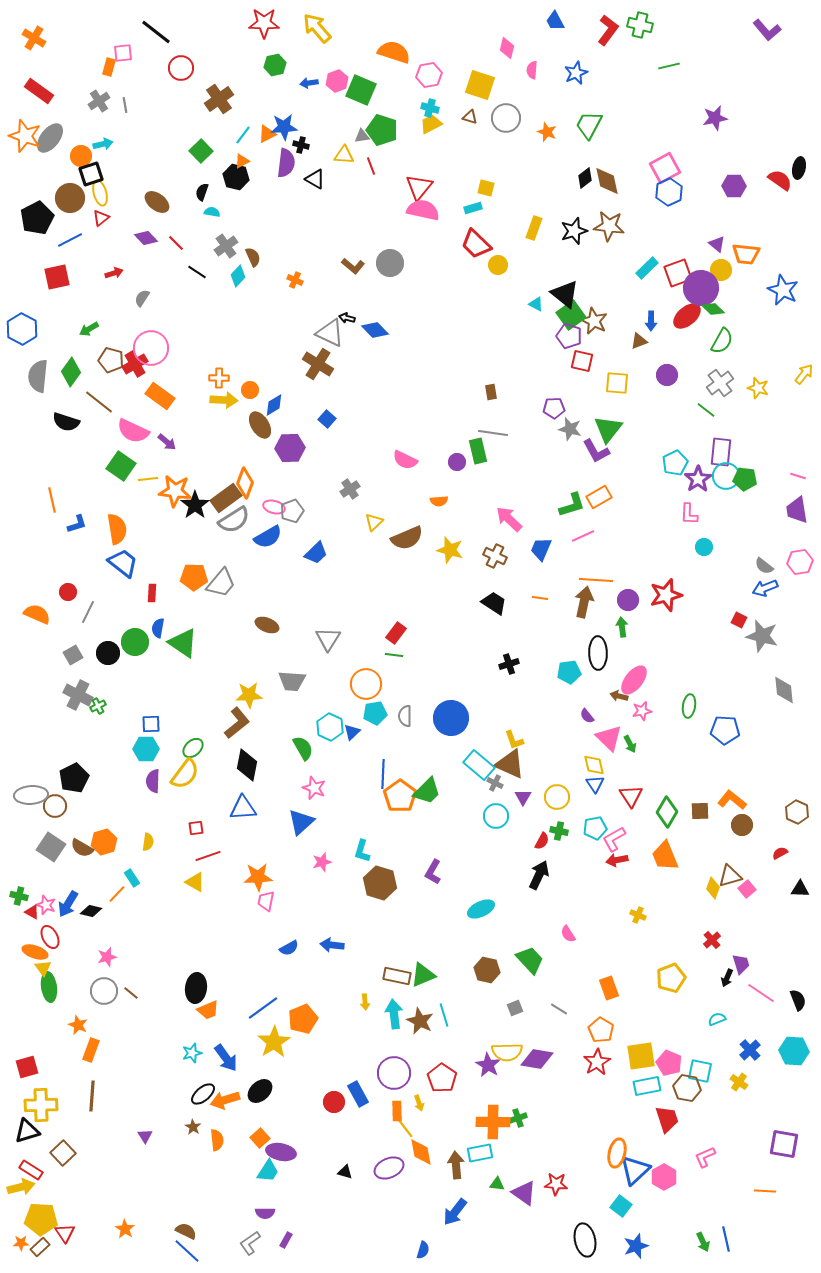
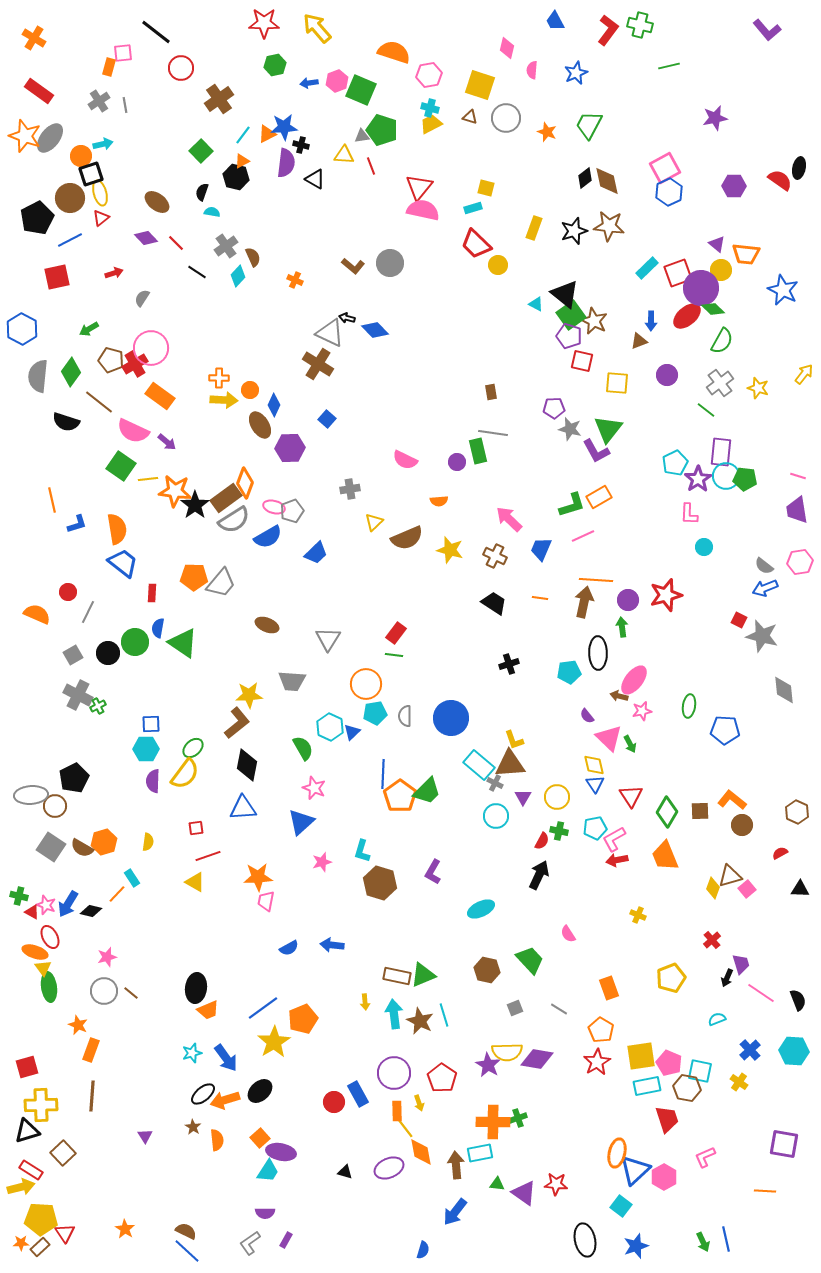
blue diamond at (274, 405): rotated 35 degrees counterclockwise
gray cross at (350, 489): rotated 24 degrees clockwise
brown triangle at (510, 764): rotated 28 degrees counterclockwise
